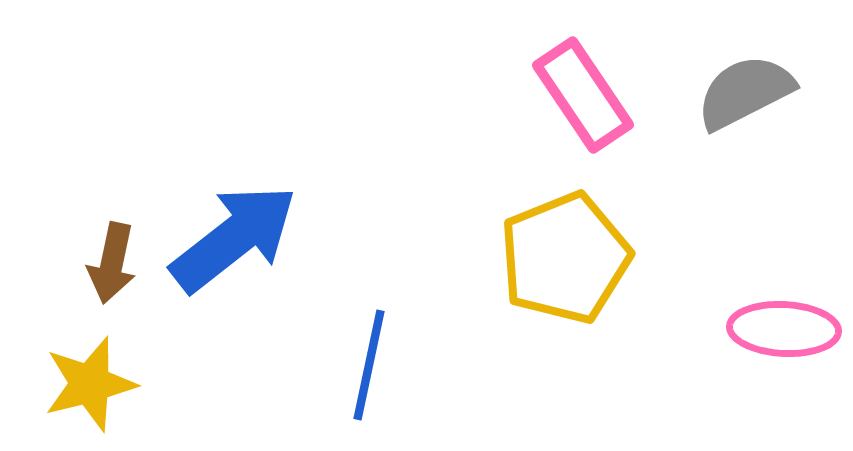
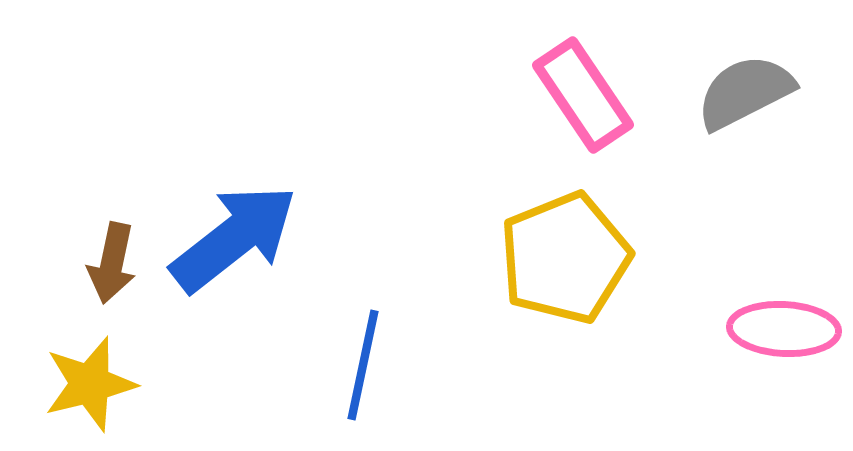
blue line: moved 6 px left
